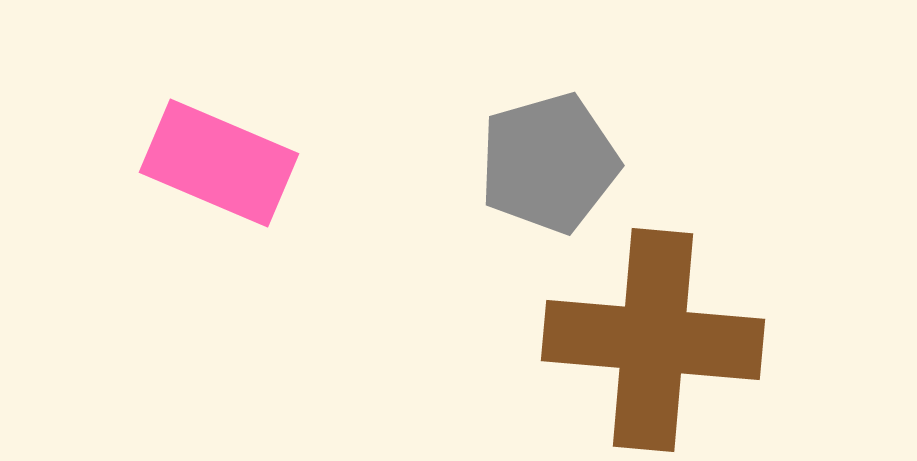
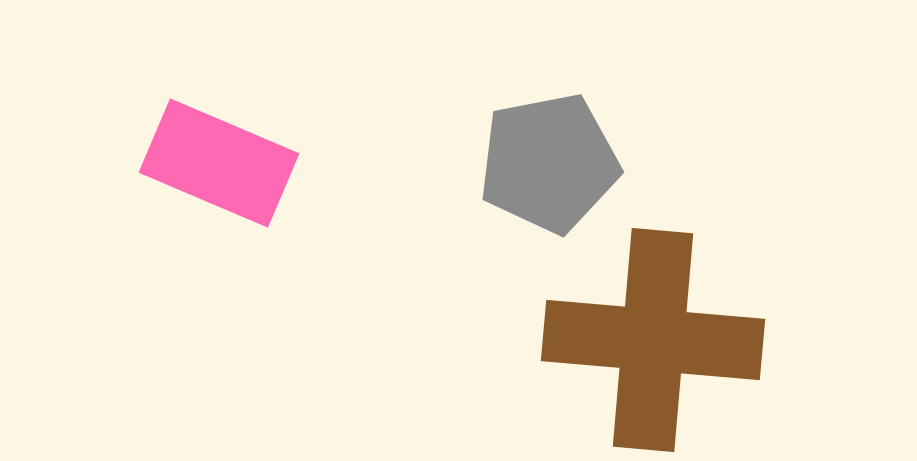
gray pentagon: rotated 5 degrees clockwise
